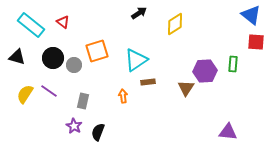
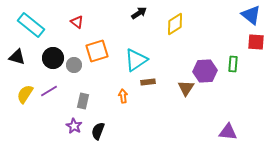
red triangle: moved 14 px right
purple line: rotated 66 degrees counterclockwise
black semicircle: moved 1 px up
